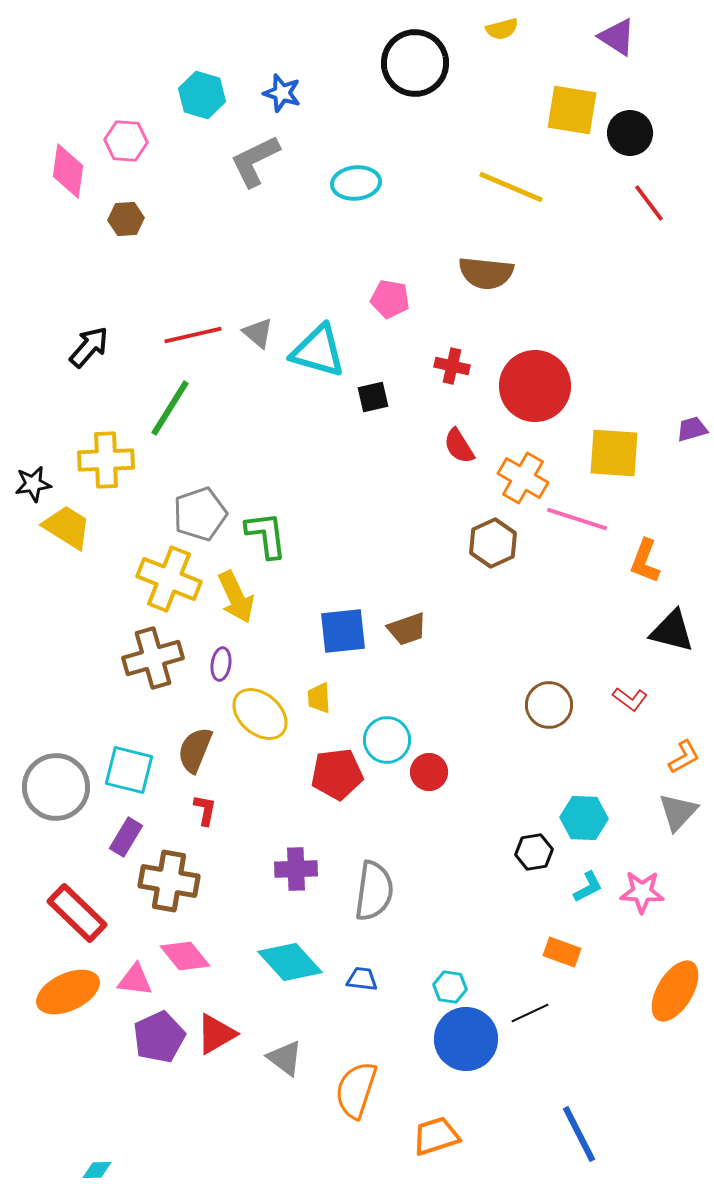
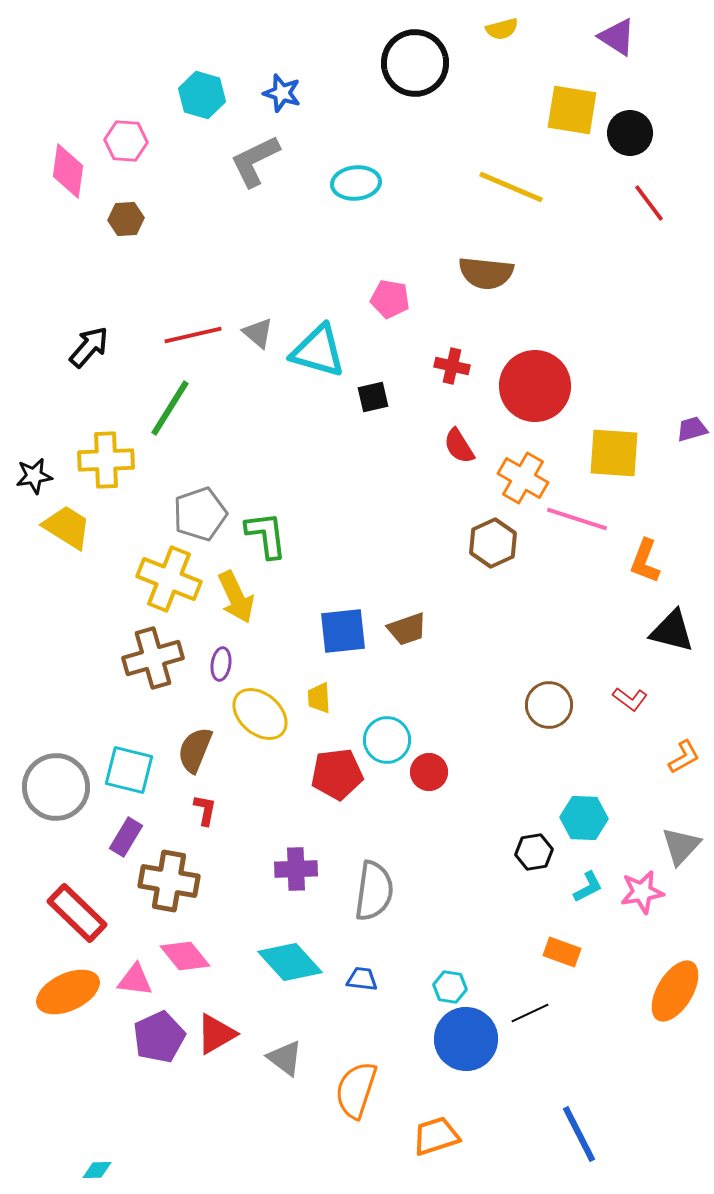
black star at (33, 484): moved 1 px right, 8 px up
gray triangle at (678, 812): moved 3 px right, 34 px down
pink star at (642, 892): rotated 12 degrees counterclockwise
